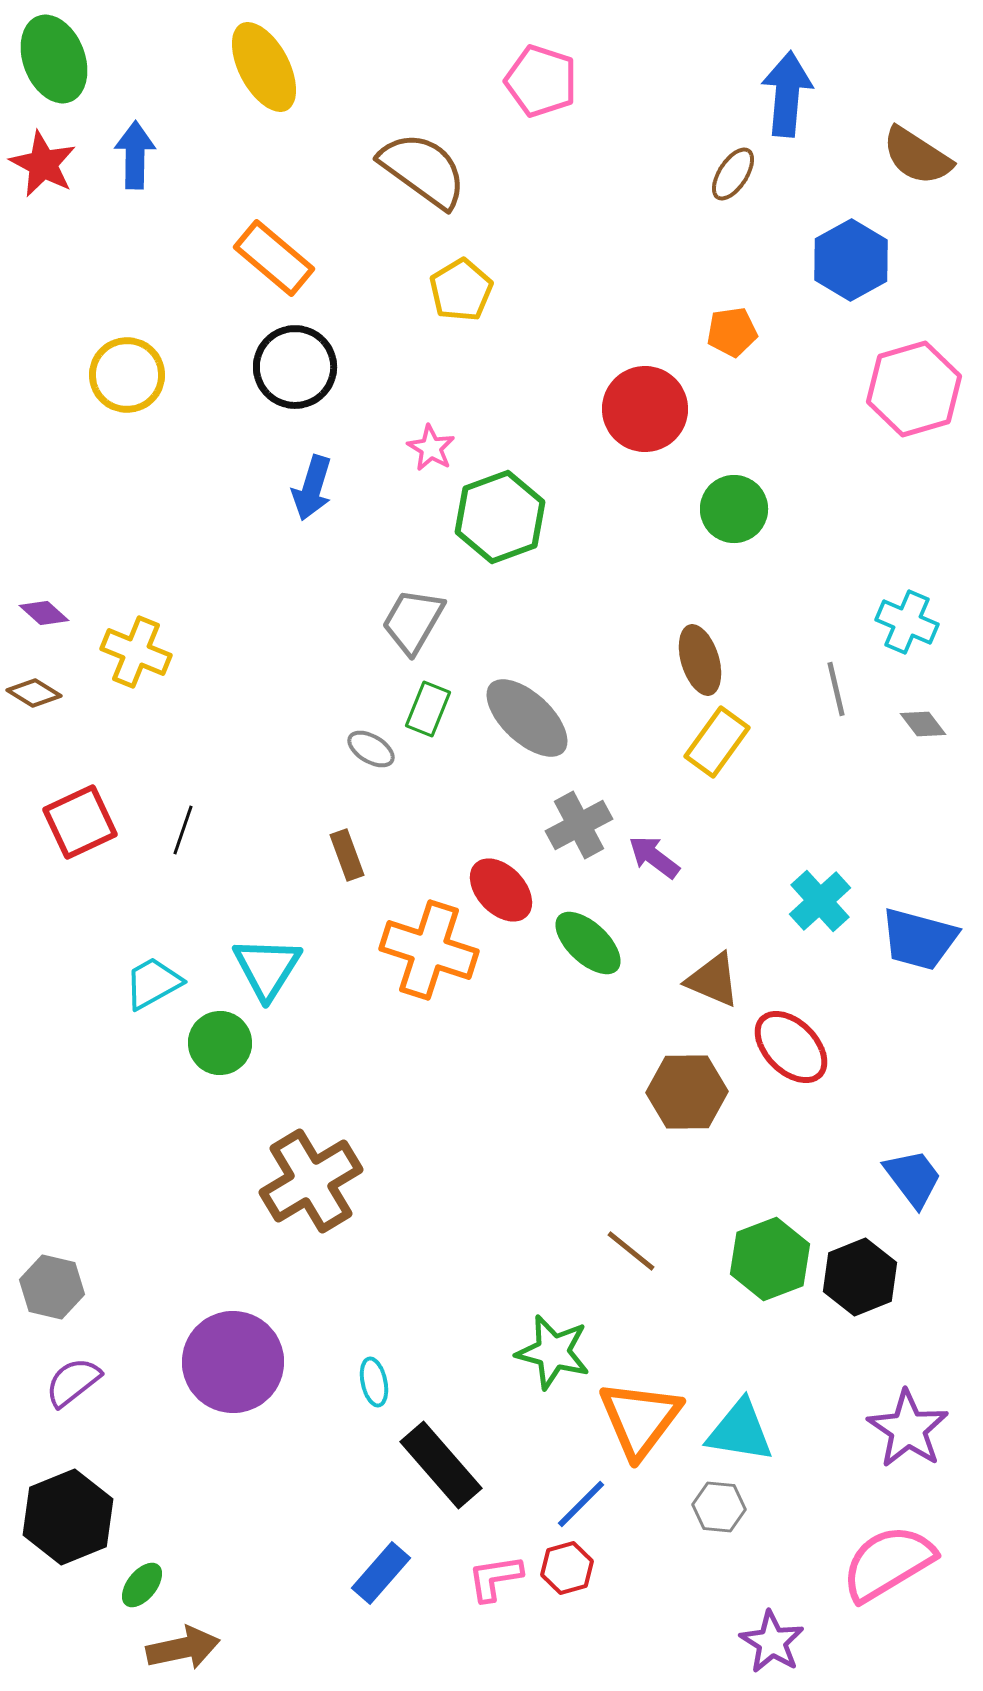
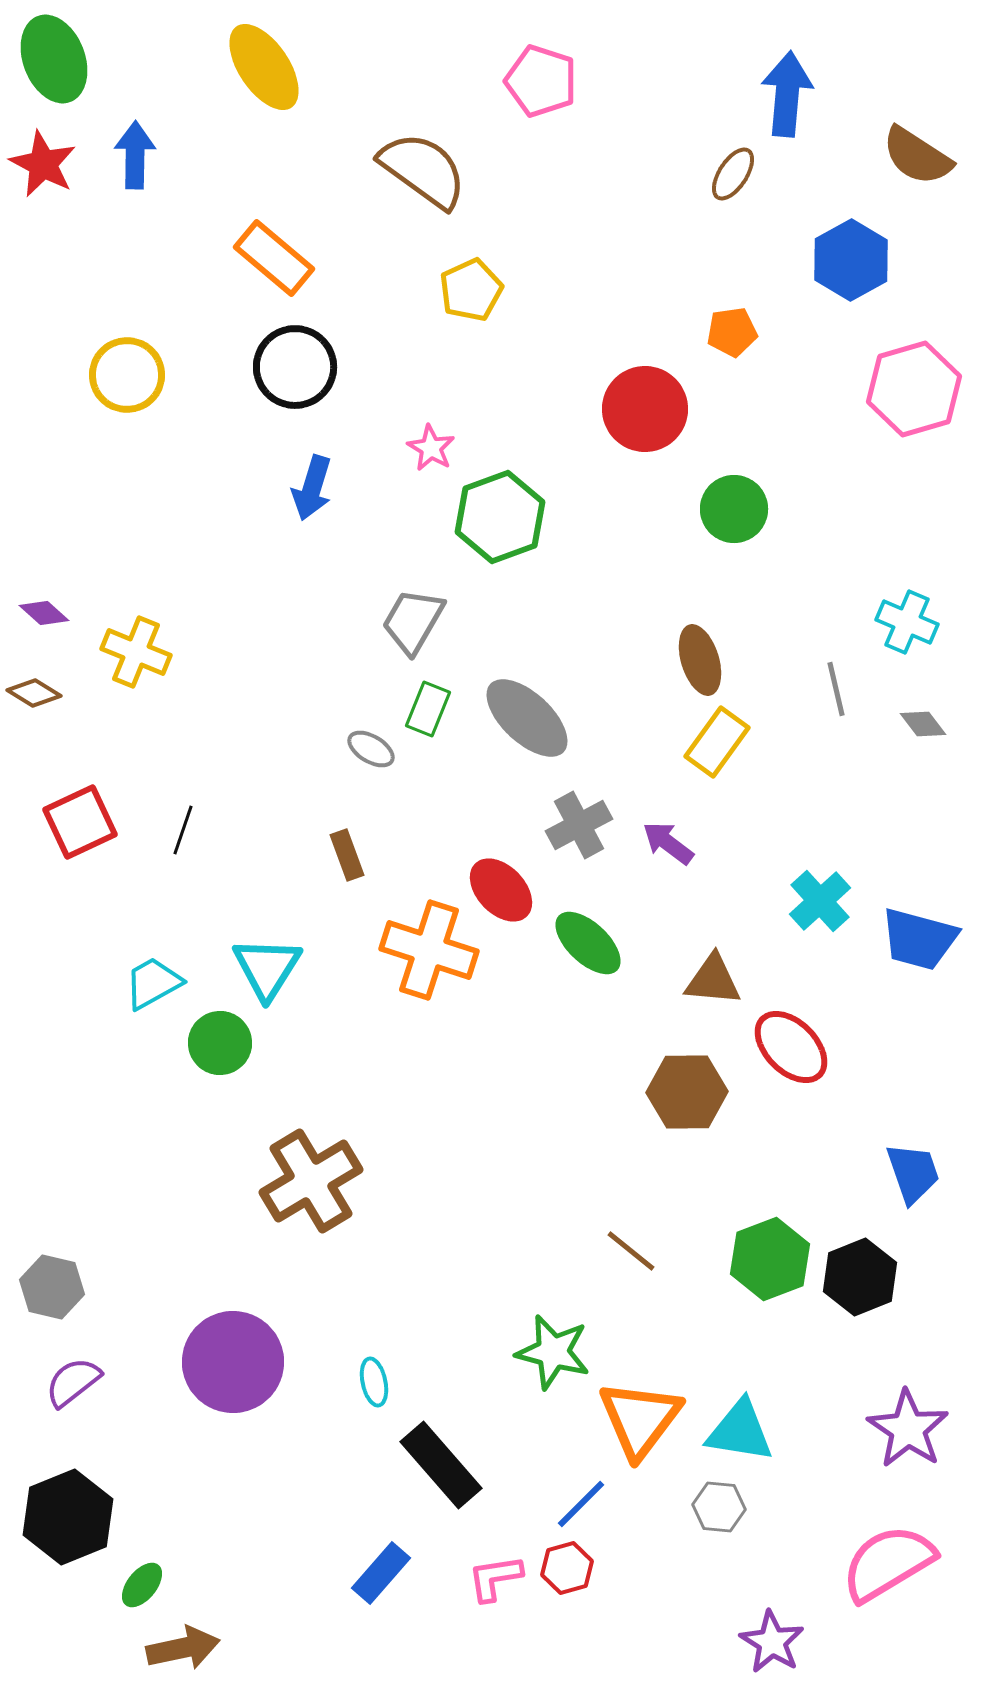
yellow ellipse at (264, 67): rotated 6 degrees counterclockwise
yellow pentagon at (461, 290): moved 10 px right; rotated 6 degrees clockwise
purple arrow at (654, 857): moved 14 px right, 14 px up
brown triangle at (713, 980): rotated 18 degrees counterclockwise
blue trapezoid at (913, 1178): moved 5 px up; rotated 18 degrees clockwise
